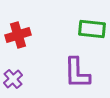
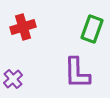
green rectangle: rotated 76 degrees counterclockwise
red cross: moved 5 px right, 8 px up
